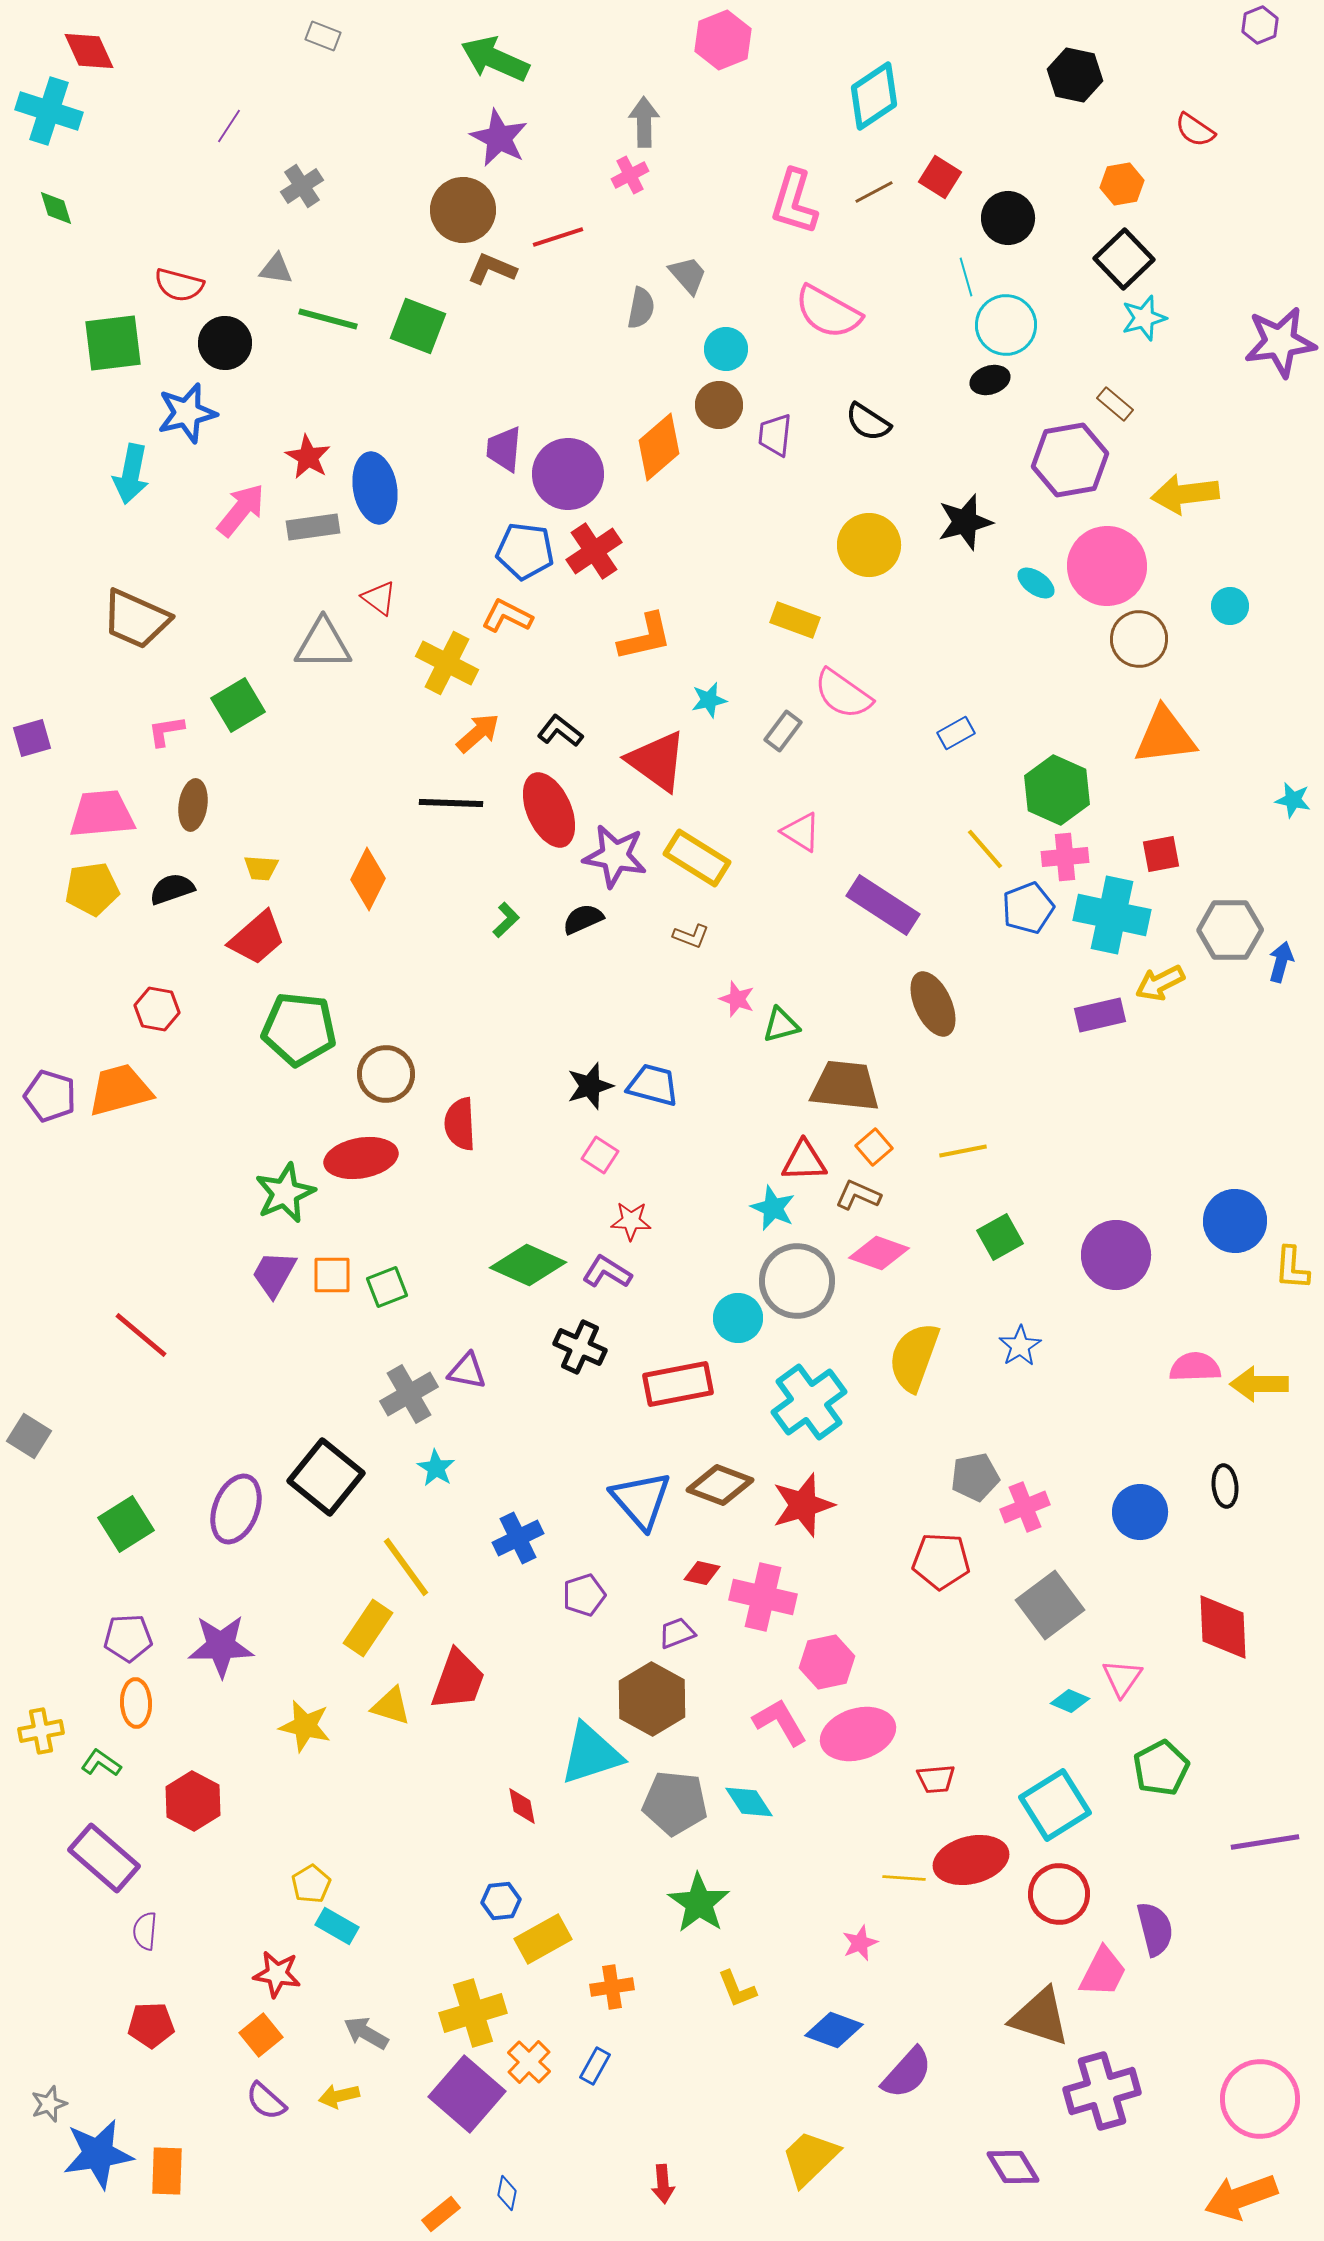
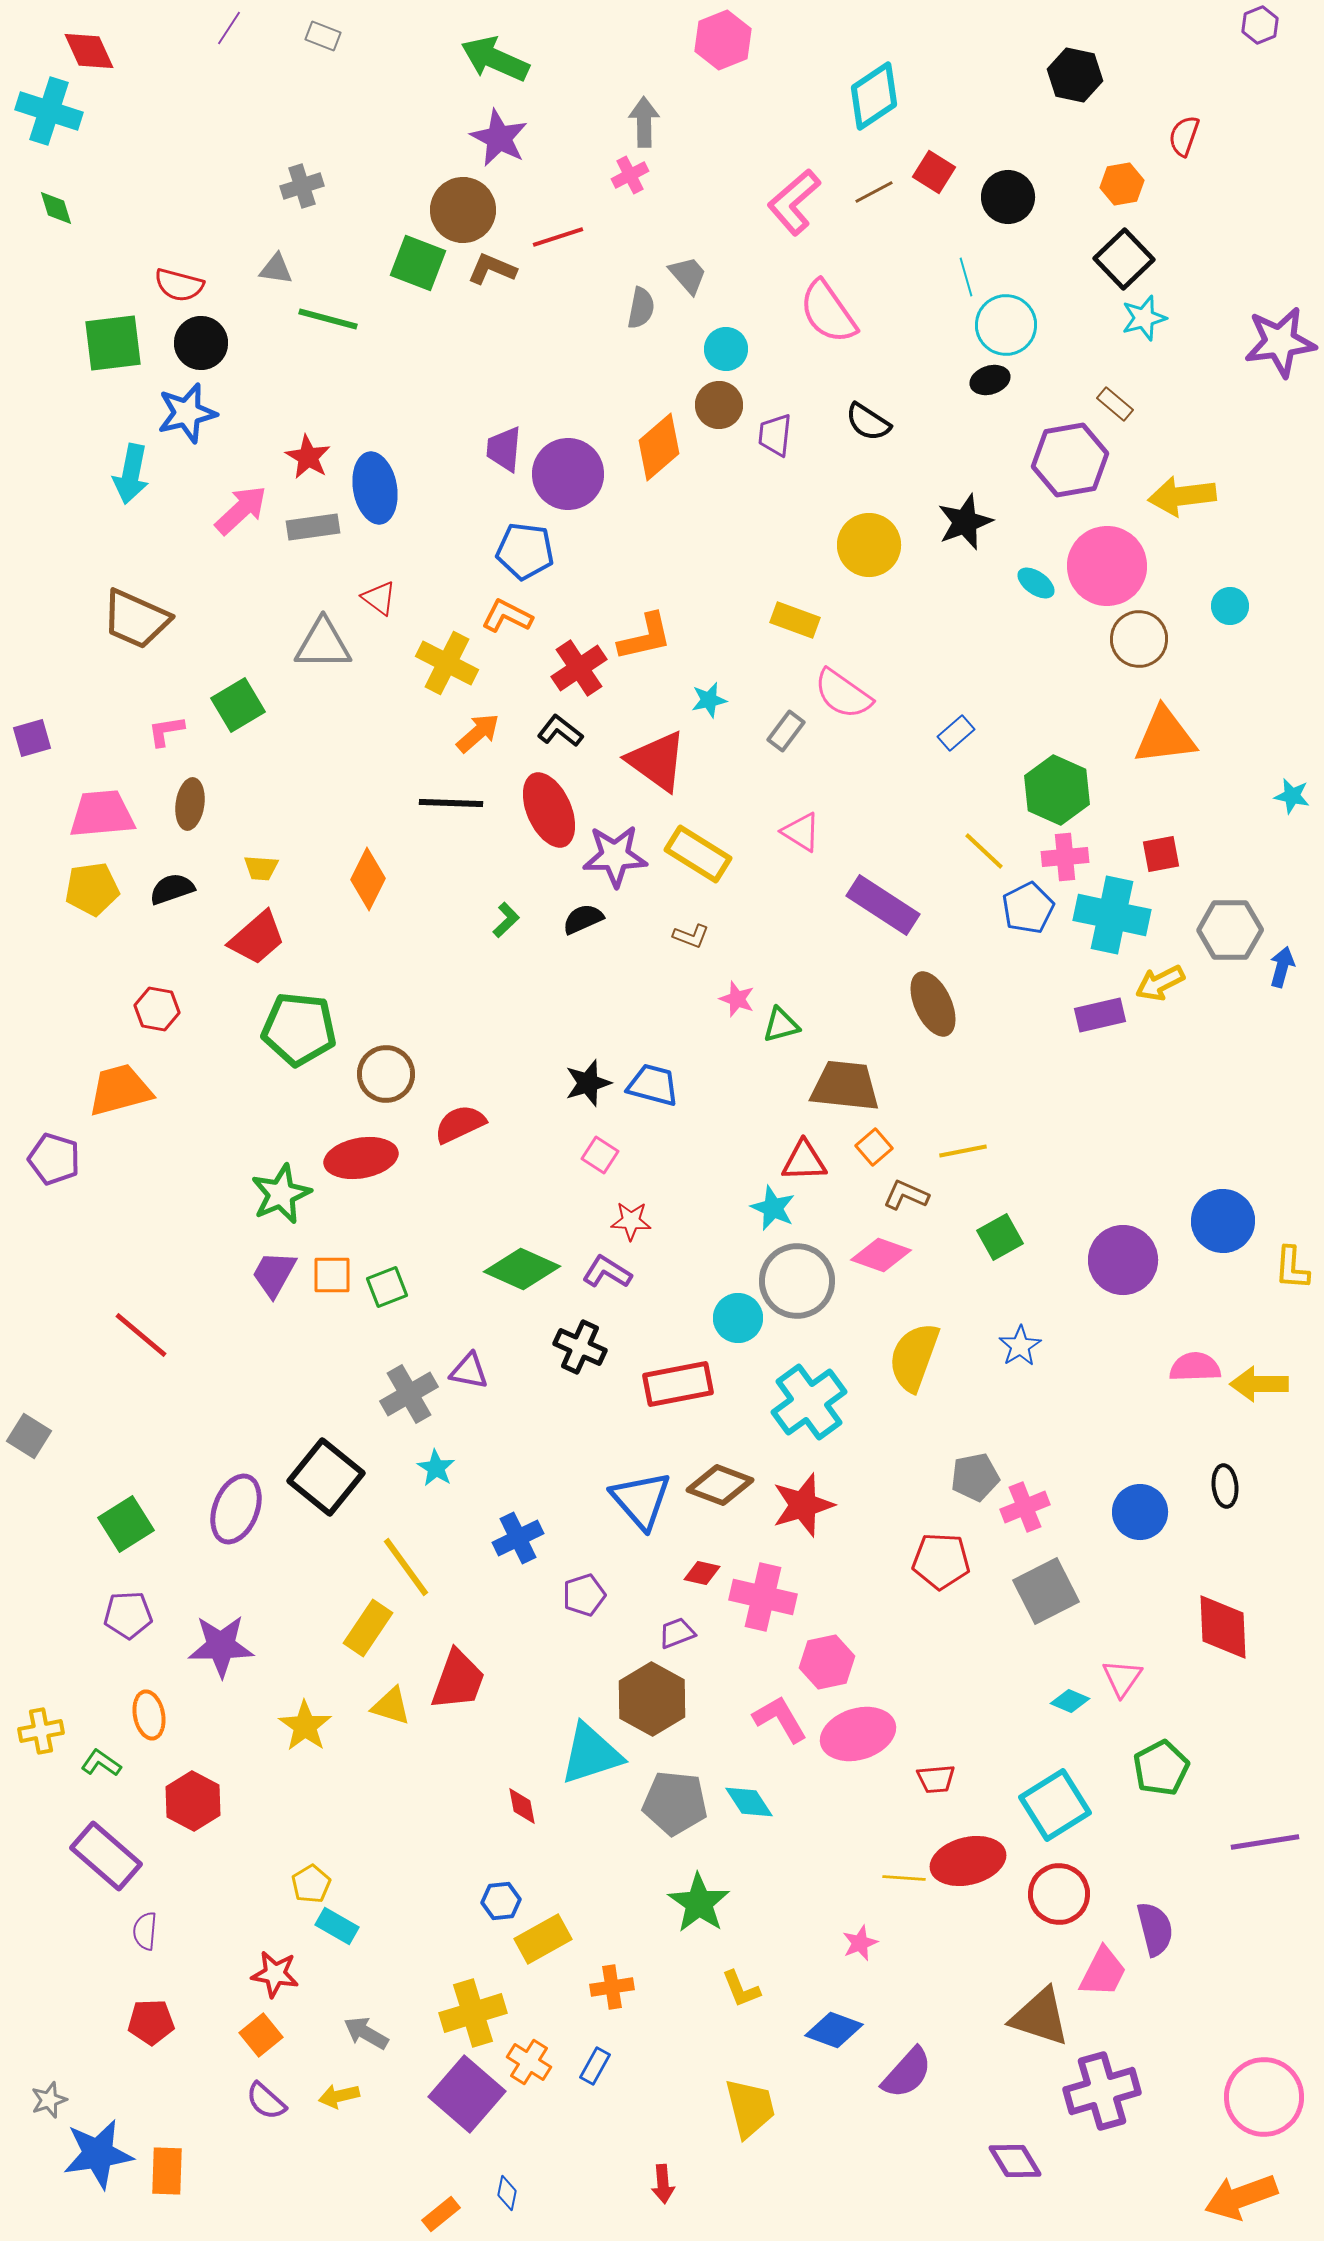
purple line at (229, 126): moved 98 px up
red semicircle at (1195, 130): moved 11 px left, 6 px down; rotated 75 degrees clockwise
red square at (940, 177): moved 6 px left, 5 px up
gray cross at (302, 186): rotated 15 degrees clockwise
pink L-shape at (794, 202): rotated 32 degrees clockwise
black circle at (1008, 218): moved 21 px up
pink semicircle at (828, 312): rotated 26 degrees clockwise
green square at (418, 326): moved 63 px up
black circle at (225, 343): moved 24 px left
yellow arrow at (1185, 494): moved 3 px left, 2 px down
pink arrow at (241, 510): rotated 8 degrees clockwise
black star at (965, 522): rotated 6 degrees counterclockwise
red cross at (594, 551): moved 15 px left, 117 px down
gray rectangle at (783, 731): moved 3 px right
blue rectangle at (956, 733): rotated 12 degrees counterclockwise
cyan star at (1293, 800): moved 1 px left, 4 px up
brown ellipse at (193, 805): moved 3 px left, 1 px up
yellow line at (985, 849): moved 1 px left, 2 px down; rotated 6 degrees counterclockwise
purple star at (615, 856): rotated 12 degrees counterclockwise
yellow rectangle at (697, 858): moved 1 px right, 4 px up
blue pentagon at (1028, 908): rotated 6 degrees counterclockwise
blue arrow at (1281, 962): moved 1 px right, 5 px down
black star at (590, 1086): moved 2 px left, 3 px up
purple pentagon at (50, 1096): moved 4 px right, 63 px down
red semicircle at (460, 1124): rotated 68 degrees clockwise
green star at (285, 1193): moved 4 px left, 1 px down
brown L-shape at (858, 1195): moved 48 px right
blue circle at (1235, 1221): moved 12 px left
pink diamond at (879, 1253): moved 2 px right, 2 px down
purple circle at (1116, 1255): moved 7 px right, 5 px down
green diamond at (528, 1265): moved 6 px left, 4 px down
purple triangle at (467, 1371): moved 2 px right
gray square at (1050, 1605): moved 4 px left, 14 px up; rotated 10 degrees clockwise
purple pentagon at (128, 1638): moved 23 px up
orange ellipse at (136, 1703): moved 13 px right, 12 px down; rotated 9 degrees counterclockwise
pink L-shape at (780, 1722): moved 3 px up
yellow star at (305, 1726): rotated 22 degrees clockwise
purple rectangle at (104, 1858): moved 2 px right, 2 px up
red ellipse at (971, 1860): moved 3 px left, 1 px down
red star at (277, 1974): moved 2 px left
yellow L-shape at (737, 1989): moved 4 px right
red pentagon at (151, 2025): moved 3 px up
orange cross at (529, 2062): rotated 12 degrees counterclockwise
pink circle at (1260, 2099): moved 4 px right, 2 px up
gray star at (49, 2104): moved 4 px up
yellow trapezoid at (810, 2158): moved 60 px left, 50 px up; rotated 120 degrees clockwise
purple diamond at (1013, 2167): moved 2 px right, 6 px up
